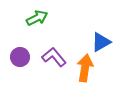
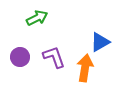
blue triangle: moved 1 px left
purple L-shape: rotated 20 degrees clockwise
